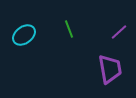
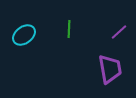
green line: rotated 24 degrees clockwise
